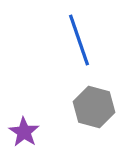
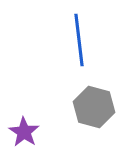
blue line: rotated 12 degrees clockwise
